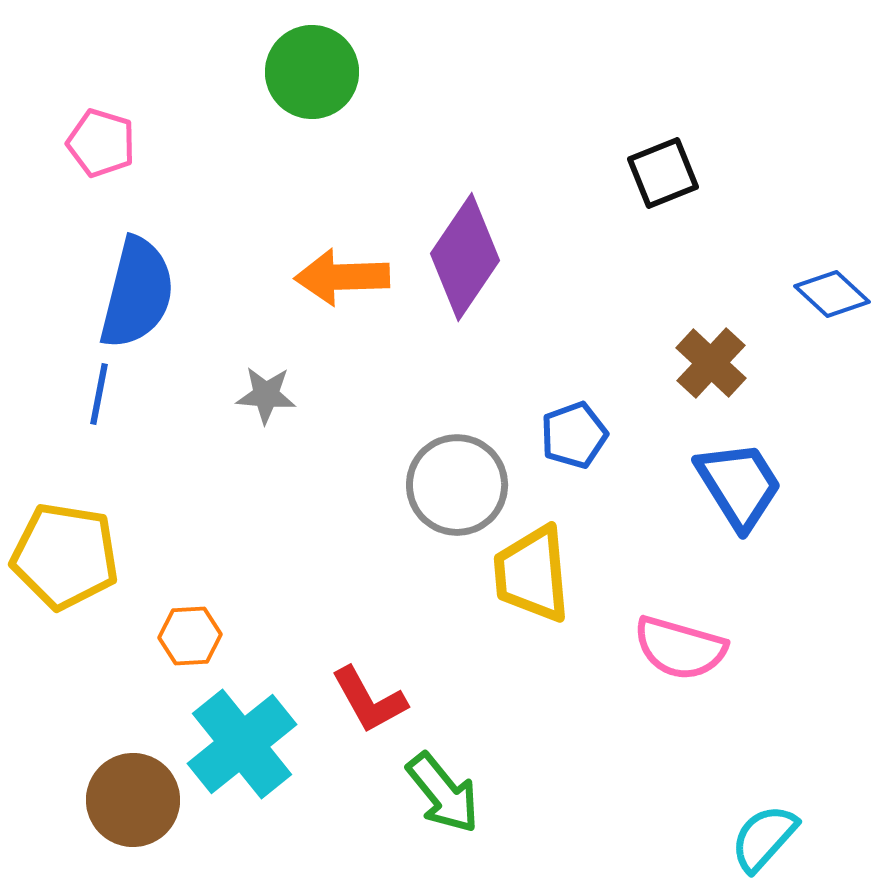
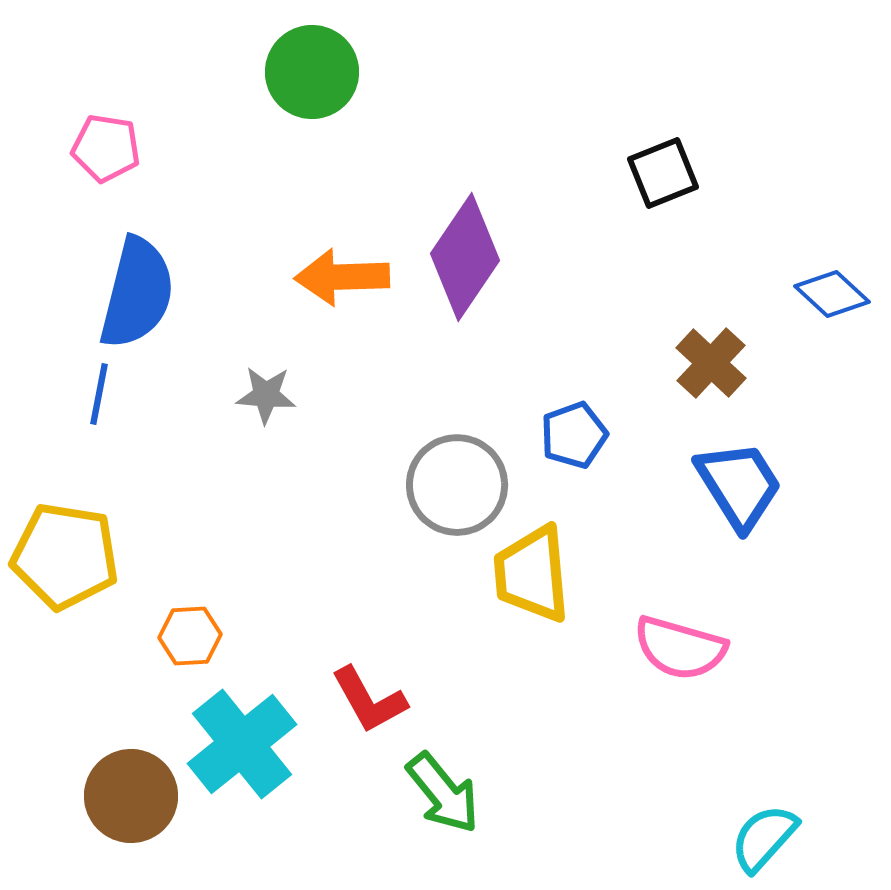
pink pentagon: moved 5 px right, 5 px down; rotated 8 degrees counterclockwise
brown circle: moved 2 px left, 4 px up
